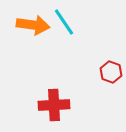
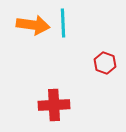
cyan line: moved 1 px left, 1 px down; rotated 32 degrees clockwise
red hexagon: moved 6 px left, 9 px up
